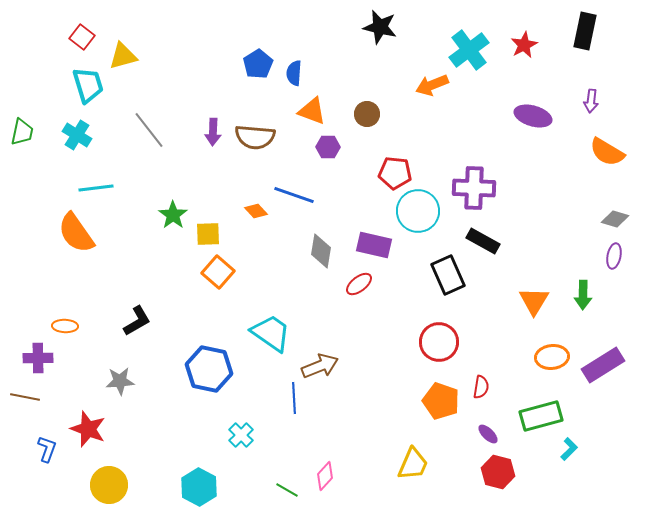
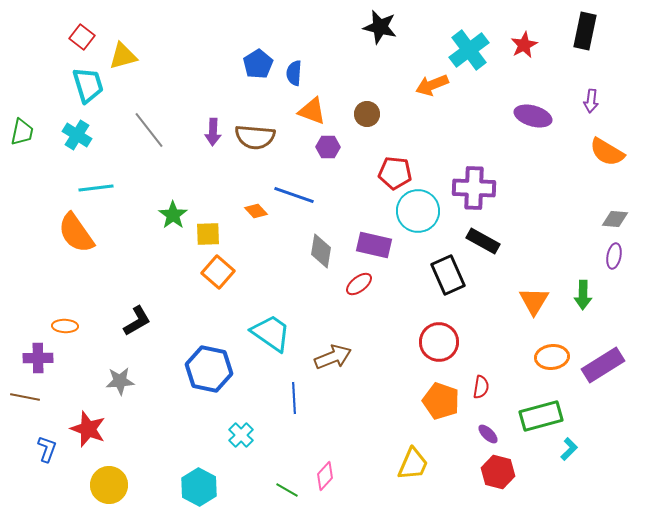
gray diamond at (615, 219): rotated 12 degrees counterclockwise
brown arrow at (320, 366): moved 13 px right, 9 px up
